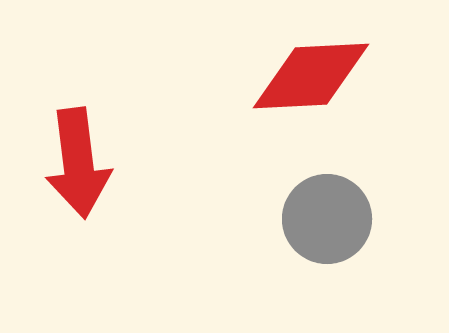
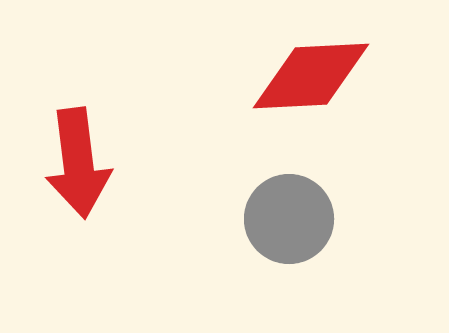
gray circle: moved 38 px left
